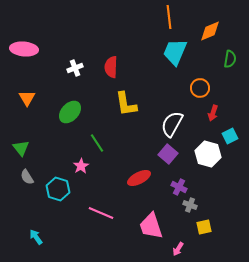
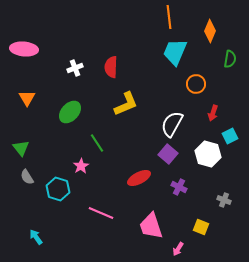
orange diamond: rotated 45 degrees counterclockwise
orange circle: moved 4 px left, 4 px up
yellow L-shape: rotated 104 degrees counterclockwise
gray cross: moved 34 px right, 5 px up
yellow square: moved 3 px left; rotated 35 degrees clockwise
